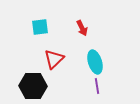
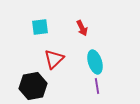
black hexagon: rotated 12 degrees counterclockwise
